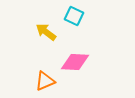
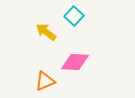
cyan square: rotated 18 degrees clockwise
